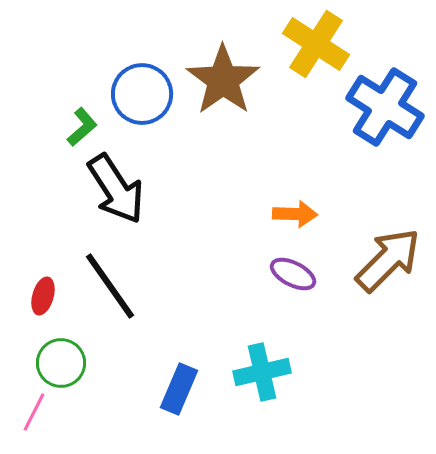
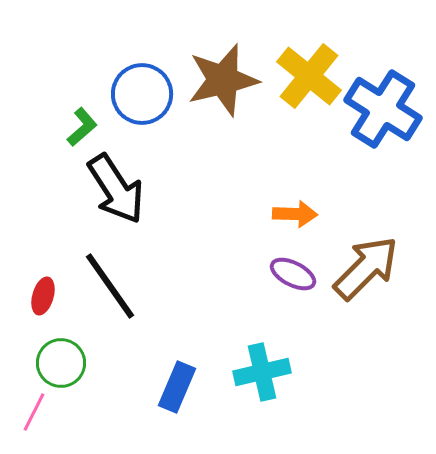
yellow cross: moved 7 px left, 32 px down; rotated 6 degrees clockwise
brown star: rotated 22 degrees clockwise
blue cross: moved 2 px left, 2 px down
brown arrow: moved 22 px left, 8 px down
blue rectangle: moved 2 px left, 2 px up
